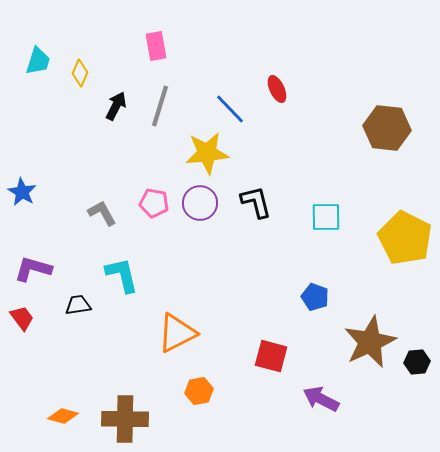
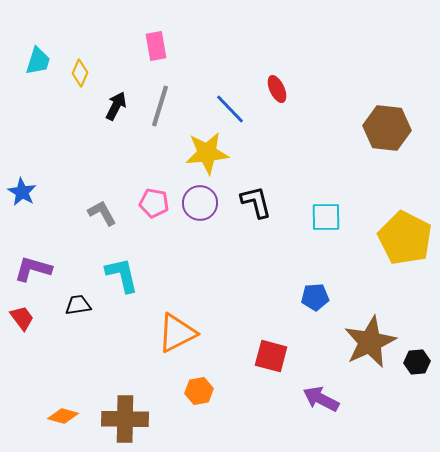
blue pentagon: rotated 24 degrees counterclockwise
